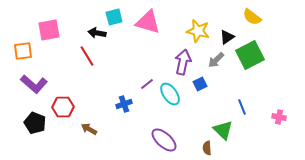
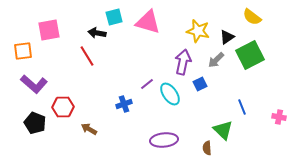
purple ellipse: rotated 48 degrees counterclockwise
